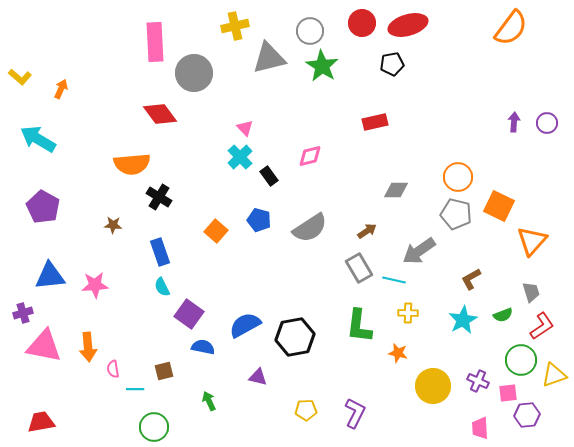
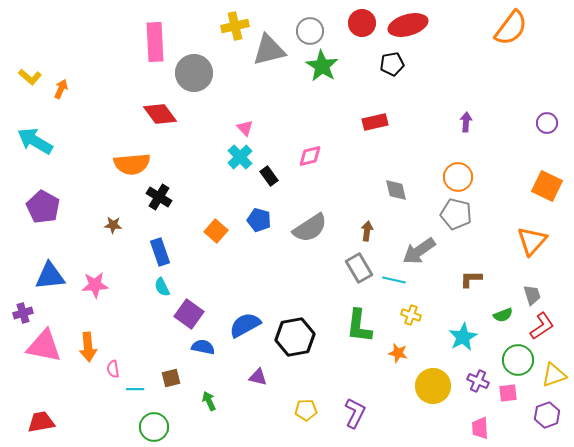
gray triangle at (269, 58): moved 8 px up
yellow L-shape at (20, 77): moved 10 px right
purple arrow at (514, 122): moved 48 px left
cyan arrow at (38, 139): moved 3 px left, 2 px down
gray diamond at (396, 190): rotated 75 degrees clockwise
orange square at (499, 206): moved 48 px right, 20 px up
brown arrow at (367, 231): rotated 48 degrees counterclockwise
brown L-shape at (471, 279): rotated 30 degrees clockwise
gray trapezoid at (531, 292): moved 1 px right, 3 px down
yellow cross at (408, 313): moved 3 px right, 2 px down; rotated 18 degrees clockwise
cyan star at (463, 320): moved 17 px down
green circle at (521, 360): moved 3 px left
brown square at (164, 371): moved 7 px right, 7 px down
purple hexagon at (527, 415): moved 20 px right; rotated 15 degrees counterclockwise
